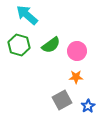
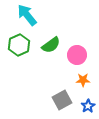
cyan arrow: rotated 10 degrees clockwise
green hexagon: rotated 20 degrees clockwise
pink circle: moved 4 px down
orange star: moved 7 px right, 3 px down
